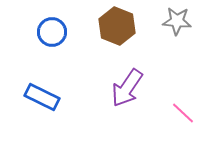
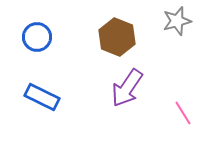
gray star: rotated 20 degrees counterclockwise
brown hexagon: moved 11 px down
blue circle: moved 15 px left, 5 px down
pink line: rotated 15 degrees clockwise
